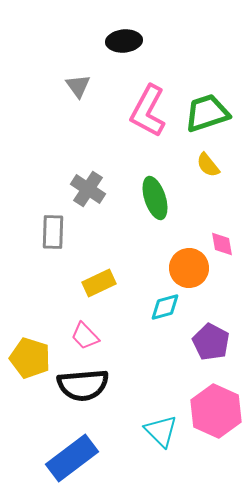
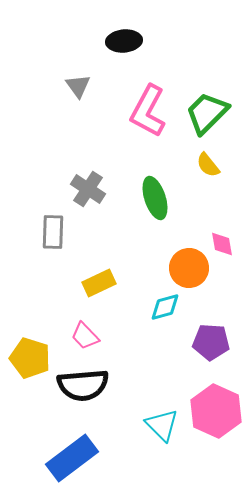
green trapezoid: rotated 27 degrees counterclockwise
purple pentagon: rotated 24 degrees counterclockwise
cyan triangle: moved 1 px right, 6 px up
